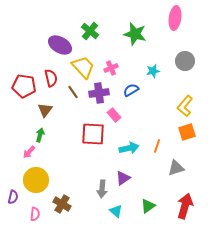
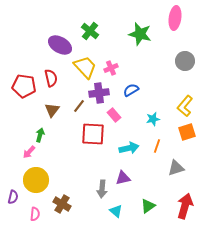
green star: moved 5 px right
yellow trapezoid: moved 2 px right
cyan star: moved 48 px down
brown line: moved 6 px right, 14 px down; rotated 72 degrees clockwise
brown triangle: moved 7 px right
purple triangle: rotated 21 degrees clockwise
